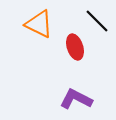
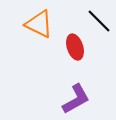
black line: moved 2 px right
purple L-shape: rotated 124 degrees clockwise
